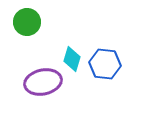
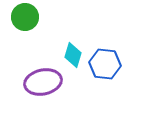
green circle: moved 2 px left, 5 px up
cyan diamond: moved 1 px right, 4 px up
